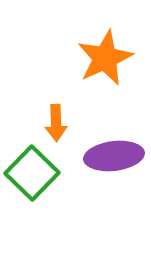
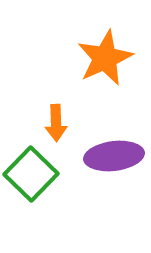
green square: moved 1 px left, 1 px down
